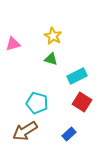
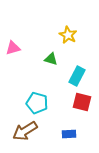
yellow star: moved 15 px right, 1 px up
pink triangle: moved 4 px down
cyan rectangle: rotated 36 degrees counterclockwise
red square: rotated 18 degrees counterclockwise
blue rectangle: rotated 40 degrees clockwise
